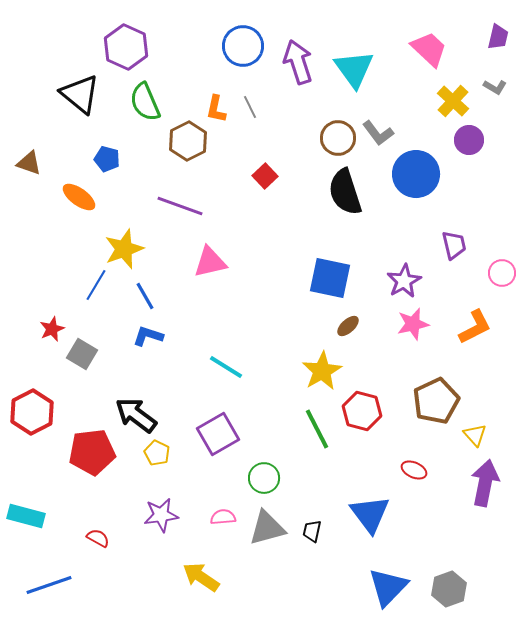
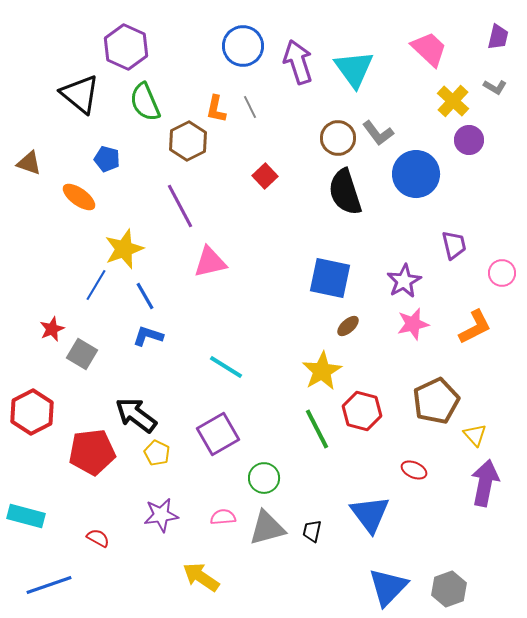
purple line at (180, 206): rotated 42 degrees clockwise
